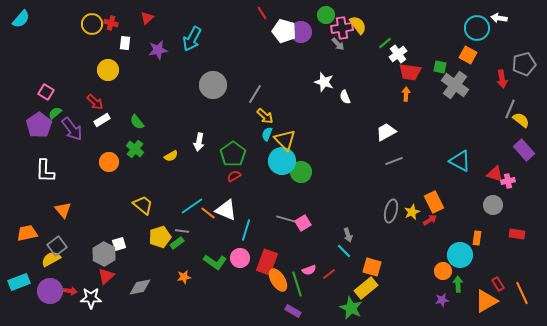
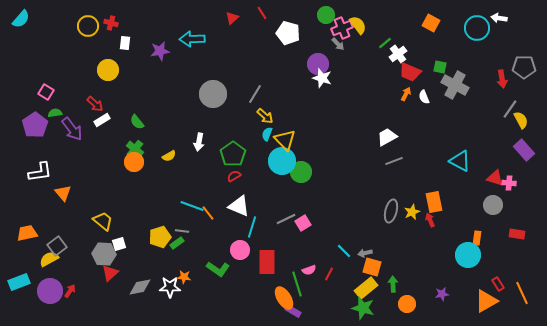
red triangle at (147, 18): moved 85 px right
yellow circle at (92, 24): moved 4 px left, 2 px down
pink cross at (342, 28): rotated 15 degrees counterclockwise
white pentagon at (284, 31): moved 4 px right, 2 px down
purple circle at (301, 32): moved 17 px right, 32 px down
cyan arrow at (192, 39): rotated 60 degrees clockwise
purple star at (158, 50): moved 2 px right, 1 px down
orange square at (468, 55): moved 37 px left, 32 px up
gray pentagon at (524, 64): moved 3 px down; rotated 15 degrees clockwise
red trapezoid at (410, 72): rotated 15 degrees clockwise
white star at (324, 82): moved 2 px left, 4 px up
gray circle at (213, 85): moved 9 px down
gray cross at (455, 85): rotated 8 degrees counterclockwise
orange arrow at (406, 94): rotated 24 degrees clockwise
white semicircle at (345, 97): moved 79 px right
red arrow at (95, 102): moved 2 px down
gray line at (510, 109): rotated 12 degrees clockwise
green semicircle at (55, 113): rotated 32 degrees clockwise
yellow semicircle at (521, 120): rotated 24 degrees clockwise
purple pentagon at (39, 125): moved 4 px left
white trapezoid at (386, 132): moved 1 px right, 5 px down
yellow semicircle at (171, 156): moved 2 px left
orange circle at (109, 162): moved 25 px right
white L-shape at (45, 171): moved 5 px left, 1 px down; rotated 100 degrees counterclockwise
red triangle at (495, 174): moved 4 px down
pink cross at (508, 181): moved 1 px right, 2 px down; rotated 16 degrees clockwise
orange rectangle at (434, 202): rotated 15 degrees clockwise
yellow trapezoid at (143, 205): moved 40 px left, 16 px down
cyan line at (192, 206): rotated 55 degrees clockwise
orange triangle at (63, 210): moved 17 px up
white triangle at (226, 210): moved 13 px right, 4 px up
orange line at (208, 213): rotated 14 degrees clockwise
gray line at (286, 219): rotated 42 degrees counterclockwise
red arrow at (430, 220): rotated 80 degrees counterclockwise
cyan line at (246, 230): moved 6 px right, 3 px up
gray arrow at (348, 235): moved 17 px right, 18 px down; rotated 96 degrees clockwise
gray hexagon at (104, 254): rotated 25 degrees counterclockwise
cyan circle at (460, 255): moved 8 px right
pink circle at (240, 258): moved 8 px up
yellow semicircle at (51, 259): moved 2 px left
green L-shape at (215, 262): moved 3 px right, 7 px down
red rectangle at (267, 262): rotated 20 degrees counterclockwise
orange circle at (443, 271): moved 36 px left, 33 px down
red line at (329, 274): rotated 24 degrees counterclockwise
red triangle at (106, 276): moved 4 px right, 3 px up
orange star at (184, 277): rotated 16 degrees clockwise
orange ellipse at (278, 280): moved 6 px right, 18 px down
green arrow at (458, 284): moved 65 px left
red arrow at (70, 291): rotated 64 degrees counterclockwise
white star at (91, 298): moved 79 px right, 11 px up
purple star at (442, 300): moved 6 px up
green star at (351, 308): moved 12 px right; rotated 10 degrees counterclockwise
